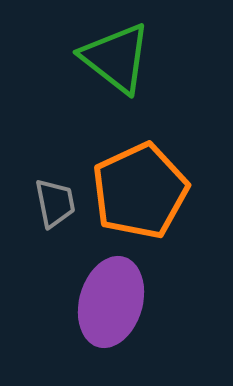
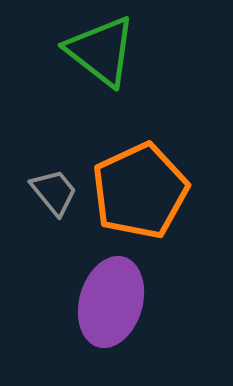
green triangle: moved 15 px left, 7 px up
gray trapezoid: moved 1 px left, 11 px up; rotated 28 degrees counterclockwise
